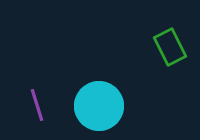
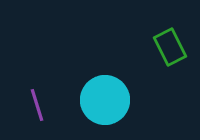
cyan circle: moved 6 px right, 6 px up
